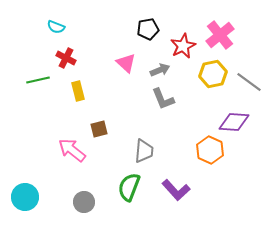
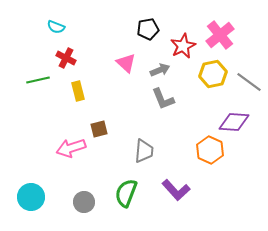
pink arrow: moved 1 px left, 2 px up; rotated 56 degrees counterclockwise
green semicircle: moved 3 px left, 6 px down
cyan circle: moved 6 px right
